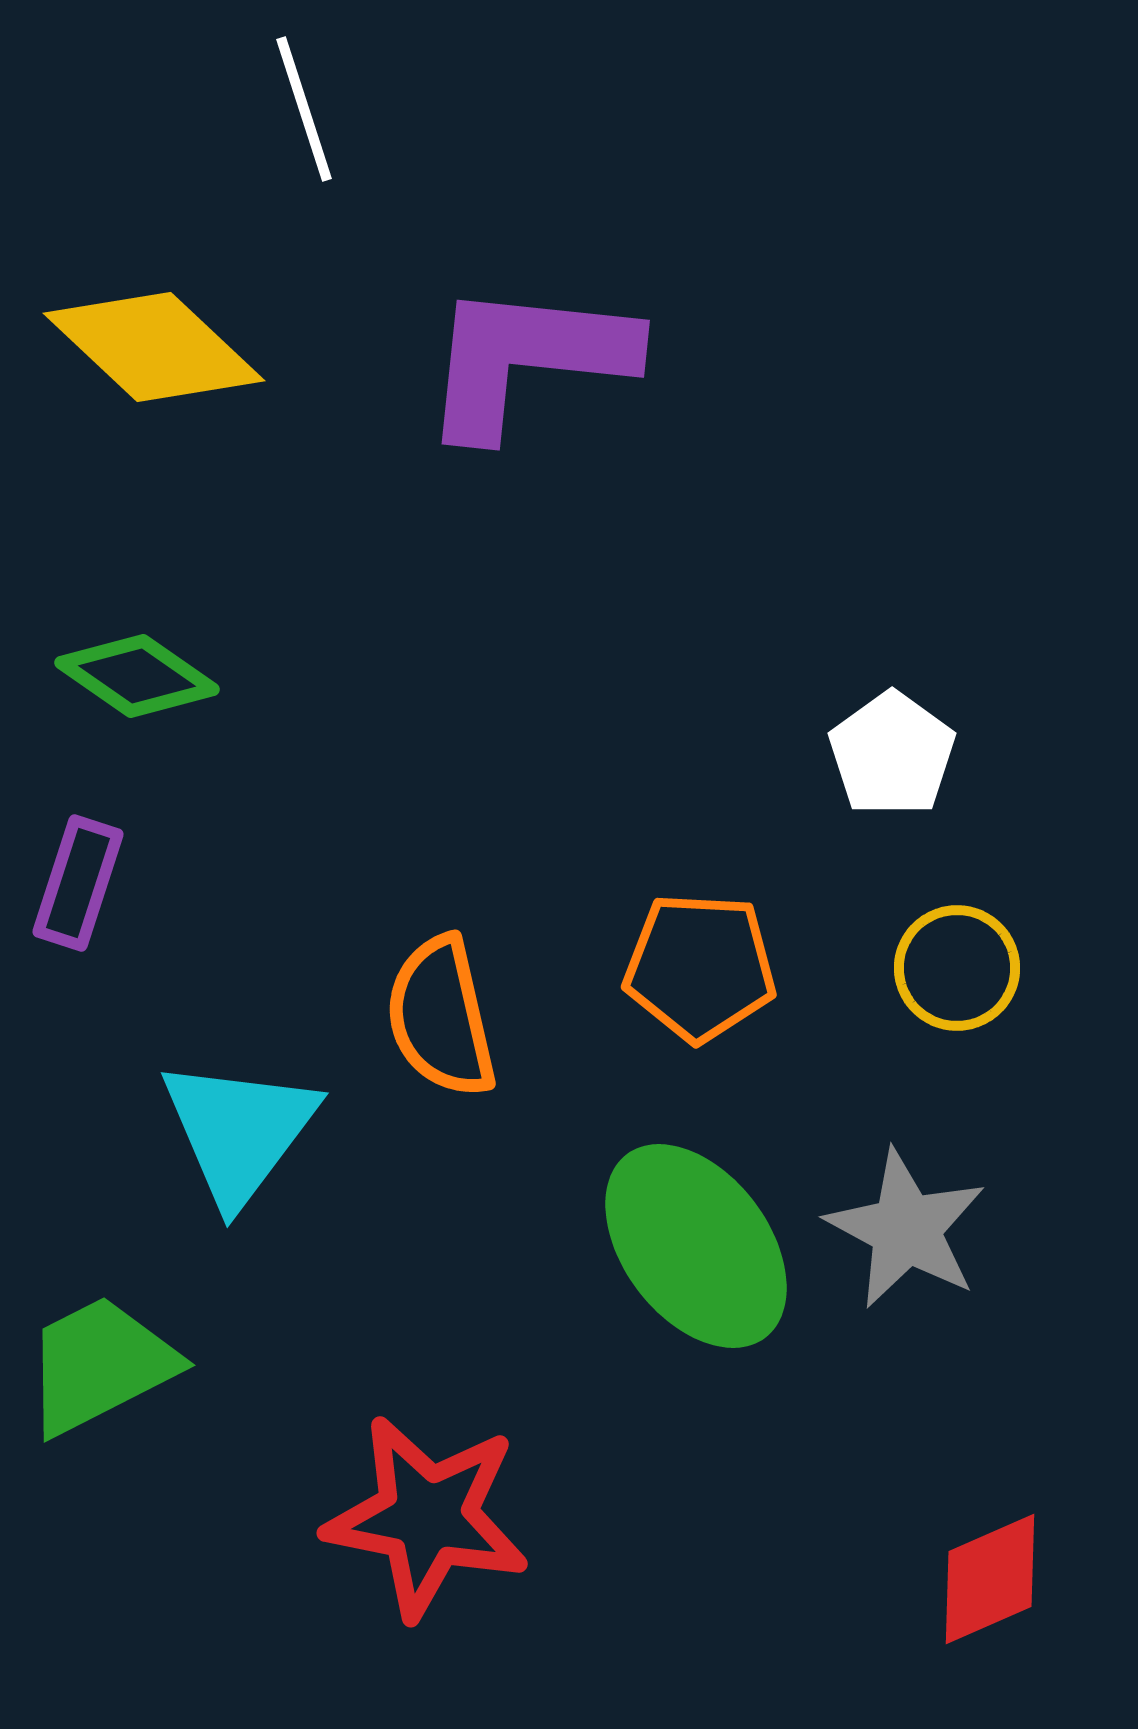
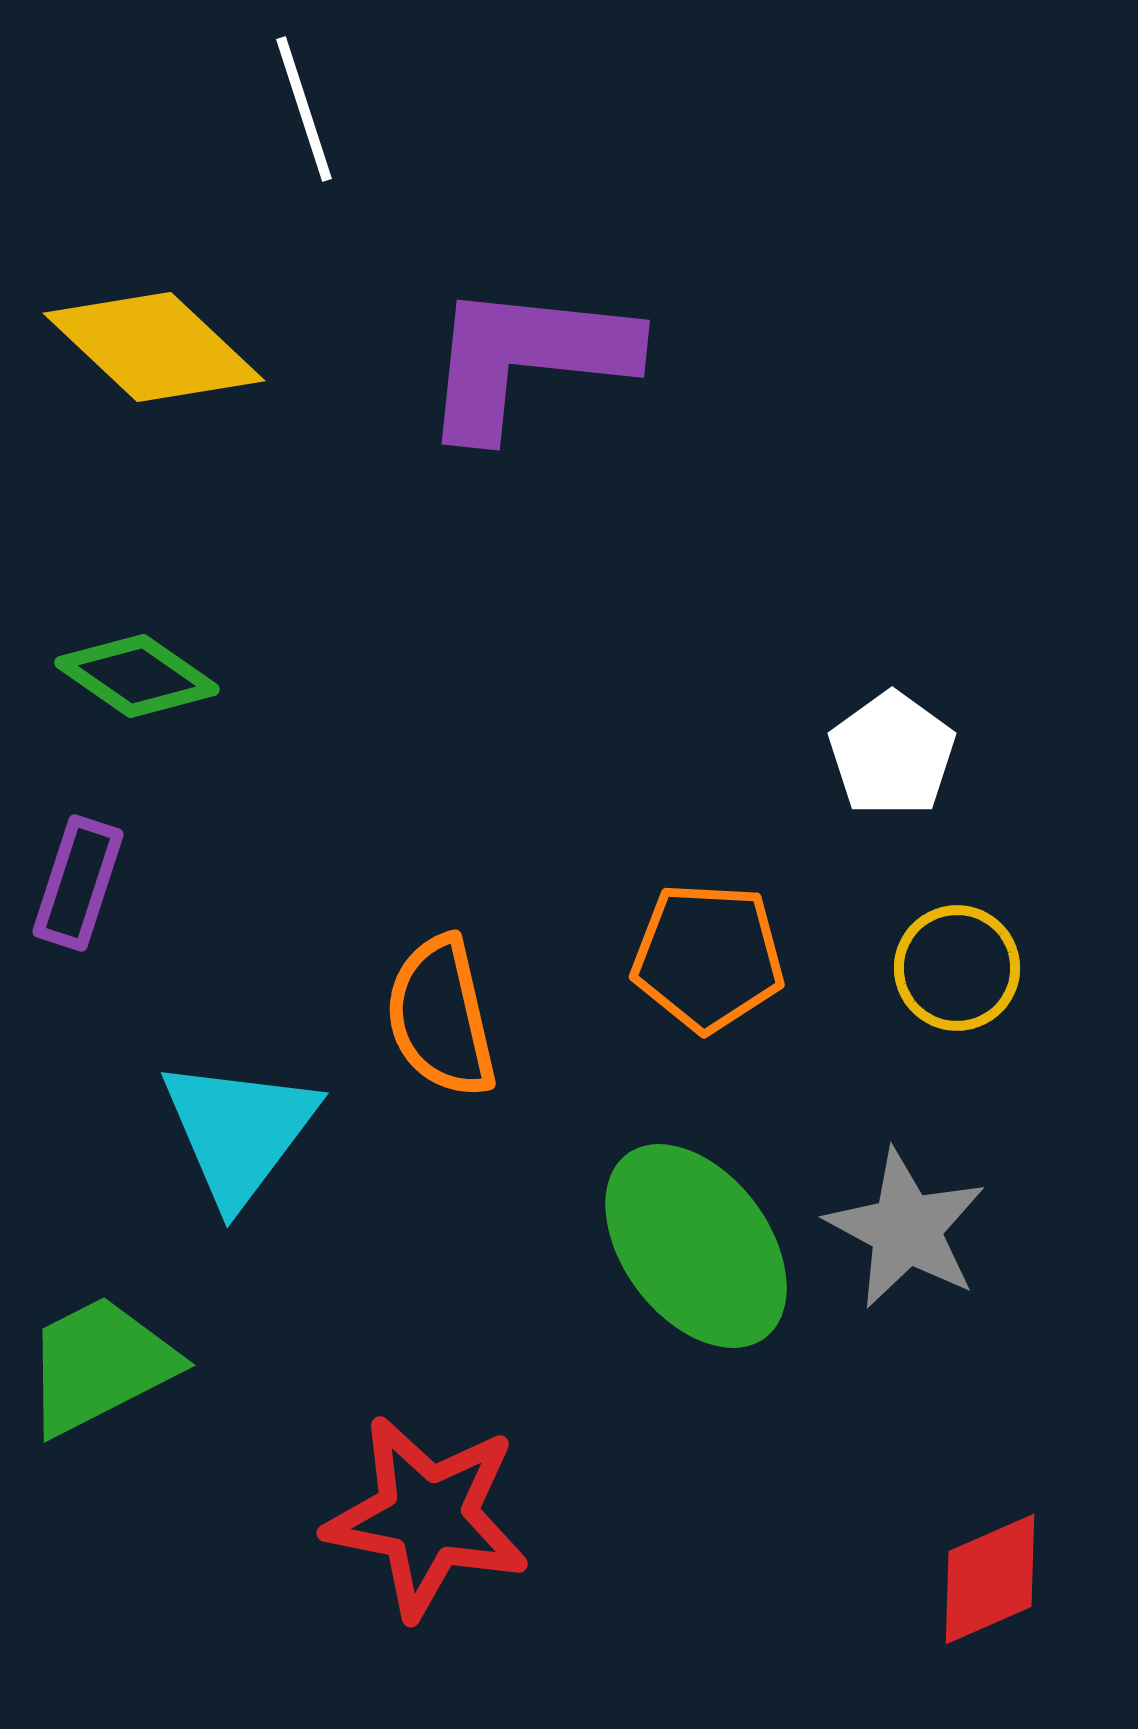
orange pentagon: moved 8 px right, 10 px up
